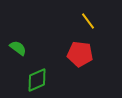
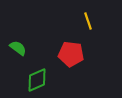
yellow line: rotated 18 degrees clockwise
red pentagon: moved 9 px left
